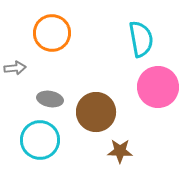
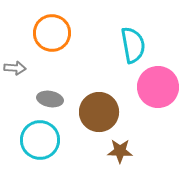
cyan semicircle: moved 8 px left, 6 px down
gray arrow: rotated 10 degrees clockwise
brown circle: moved 3 px right
